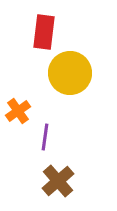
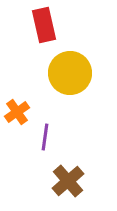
red rectangle: moved 7 px up; rotated 20 degrees counterclockwise
orange cross: moved 1 px left, 1 px down
brown cross: moved 10 px right
